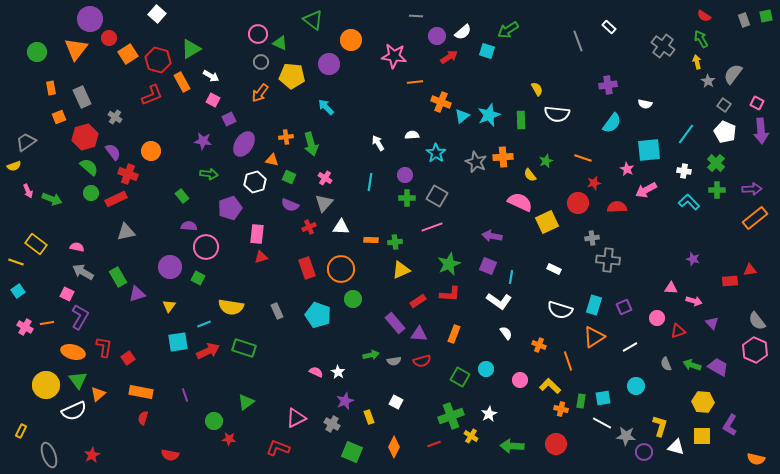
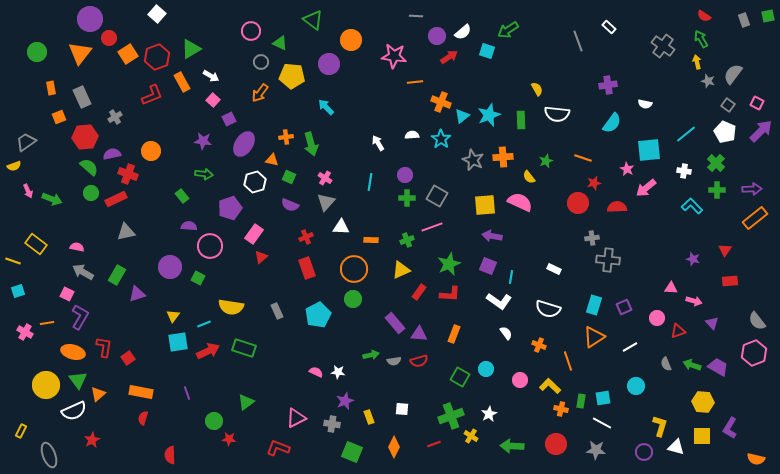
green square at (766, 16): moved 2 px right
pink circle at (258, 34): moved 7 px left, 3 px up
orange triangle at (76, 49): moved 4 px right, 4 px down
red hexagon at (158, 60): moved 1 px left, 3 px up; rotated 25 degrees clockwise
gray star at (708, 81): rotated 16 degrees counterclockwise
pink square at (213, 100): rotated 16 degrees clockwise
gray square at (724, 105): moved 4 px right
gray cross at (115, 117): rotated 24 degrees clockwise
purple arrow at (761, 131): rotated 130 degrees counterclockwise
cyan line at (686, 134): rotated 15 degrees clockwise
red hexagon at (85, 137): rotated 10 degrees clockwise
purple semicircle at (113, 152): moved 1 px left, 2 px down; rotated 66 degrees counterclockwise
cyan star at (436, 153): moved 5 px right, 14 px up
gray star at (476, 162): moved 3 px left, 2 px up
green arrow at (209, 174): moved 5 px left
yellow semicircle at (530, 175): moved 1 px left, 2 px down
pink arrow at (646, 190): moved 2 px up; rotated 10 degrees counterclockwise
cyan L-shape at (689, 202): moved 3 px right, 4 px down
gray triangle at (324, 203): moved 2 px right, 1 px up
yellow square at (547, 222): moved 62 px left, 17 px up; rotated 20 degrees clockwise
red cross at (309, 227): moved 3 px left, 10 px down
pink rectangle at (257, 234): moved 3 px left; rotated 30 degrees clockwise
green cross at (395, 242): moved 12 px right, 2 px up; rotated 16 degrees counterclockwise
pink circle at (206, 247): moved 4 px right, 1 px up
red triangle at (261, 257): rotated 24 degrees counterclockwise
yellow line at (16, 262): moved 3 px left, 1 px up
orange circle at (341, 269): moved 13 px right
red triangle at (750, 270): moved 25 px left, 20 px up; rotated 48 degrees counterclockwise
green rectangle at (118, 277): moved 1 px left, 2 px up; rotated 60 degrees clockwise
cyan square at (18, 291): rotated 16 degrees clockwise
red rectangle at (418, 301): moved 1 px right, 9 px up; rotated 21 degrees counterclockwise
yellow triangle at (169, 306): moved 4 px right, 10 px down
white semicircle at (560, 310): moved 12 px left, 1 px up
cyan pentagon at (318, 315): rotated 25 degrees clockwise
pink cross at (25, 327): moved 5 px down
pink hexagon at (755, 350): moved 1 px left, 3 px down; rotated 15 degrees clockwise
red semicircle at (422, 361): moved 3 px left
white star at (338, 372): rotated 24 degrees counterclockwise
purple line at (185, 395): moved 2 px right, 2 px up
white square at (396, 402): moved 6 px right, 7 px down; rotated 24 degrees counterclockwise
gray cross at (332, 424): rotated 21 degrees counterclockwise
purple L-shape at (730, 425): moved 3 px down
gray star at (626, 436): moved 30 px left, 14 px down
red star at (92, 455): moved 15 px up
red semicircle at (170, 455): rotated 78 degrees clockwise
